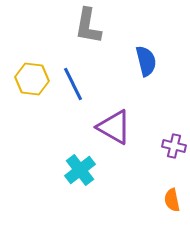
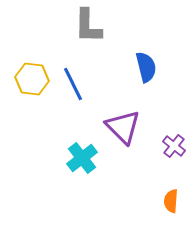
gray L-shape: rotated 9 degrees counterclockwise
blue semicircle: moved 6 px down
purple triangle: moved 9 px right; rotated 15 degrees clockwise
purple cross: rotated 25 degrees clockwise
cyan cross: moved 2 px right, 12 px up
orange semicircle: moved 1 px left, 1 px down; rotated 15 degrees clockwise
